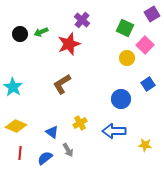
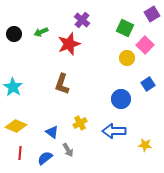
black circle: moved 6 px left
brown L-shape: rotated 40 degrees counterclockwise
